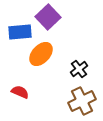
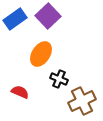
purple square: moved 1 px up
blue rectangle: moved 5 px left, 13 px up; rotated 30 degrees counterclockwise
orange ellipse: rotated 10 degrees counterclockwise
black cross: moved 20 px left, 10 px down; rotated 30 degrees counterclockwise
